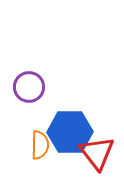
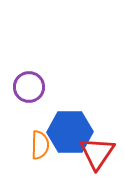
red triangle: rotated 12 degrees clockwise
